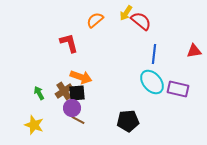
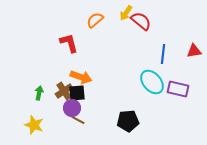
blue line: moved 9 px right
green arrow: rotated 40 degrees clockwise
